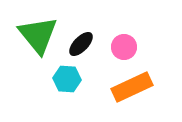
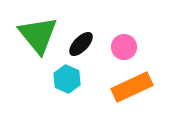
cyan hexagon: rotated 20 degrees clockwise
